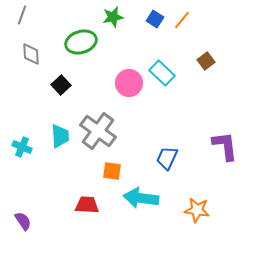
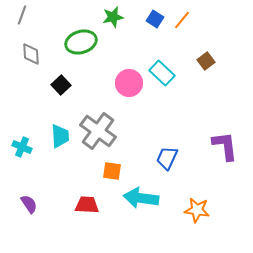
purple semicircle: moved 6 px right, 17 px up
